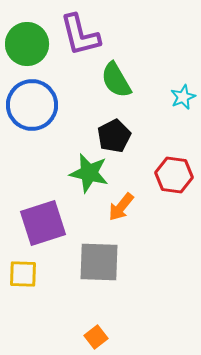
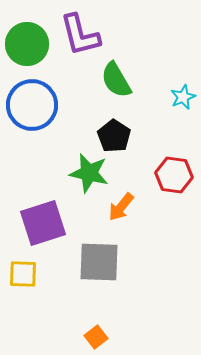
black pentagon: rotated 12 degrees counterclockwise
